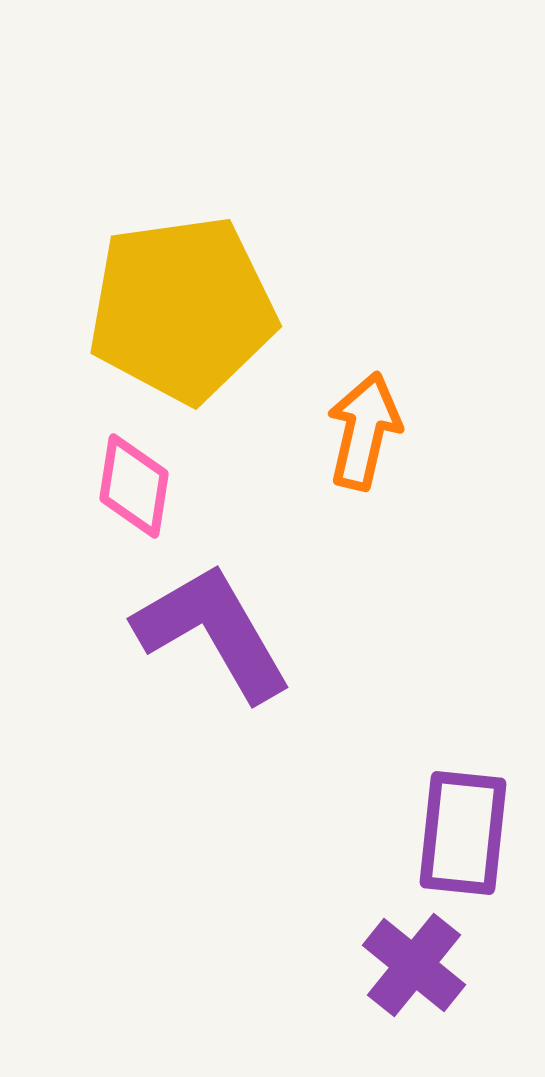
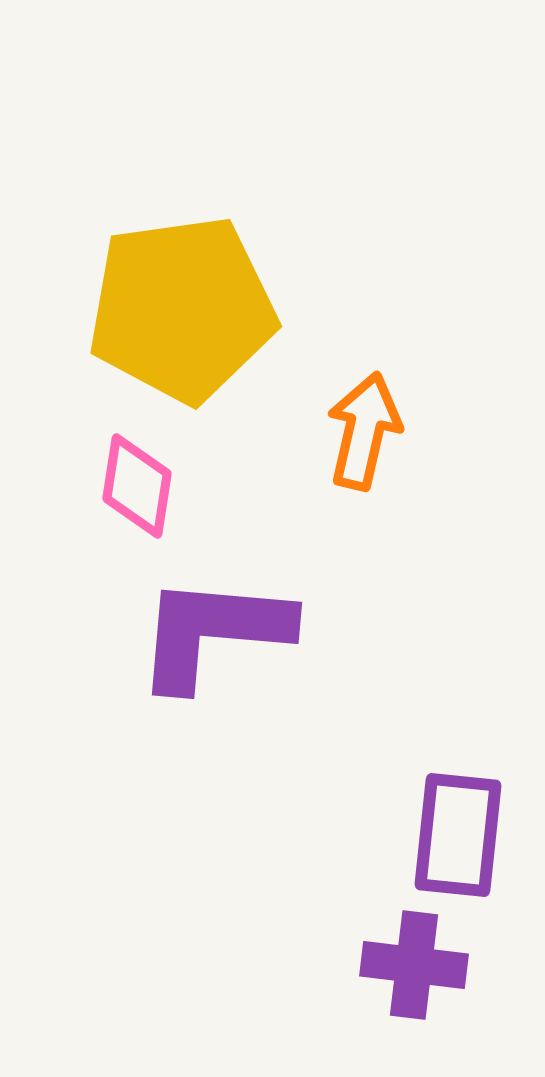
pink diamond: moved 3 px right
purple L-shape: rotated 55 degrees counterclockwise
purple rectangle: moved 5 px left, 2 px down
purple cross: rotated 32 degrees counterclockwise
